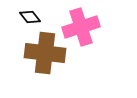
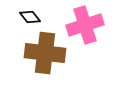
pink cross: moved 4 px right, 2 px up
